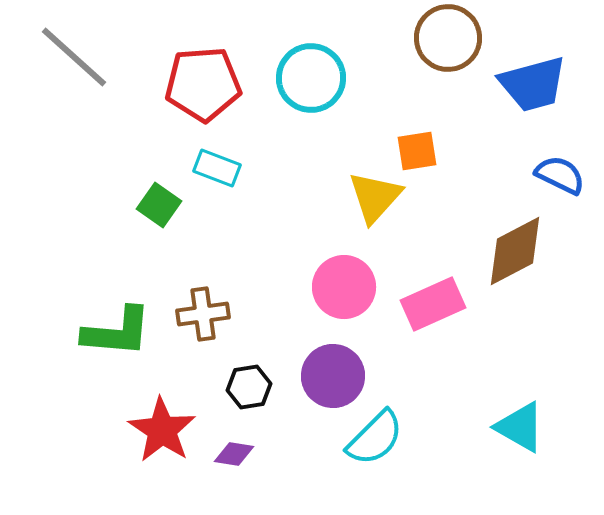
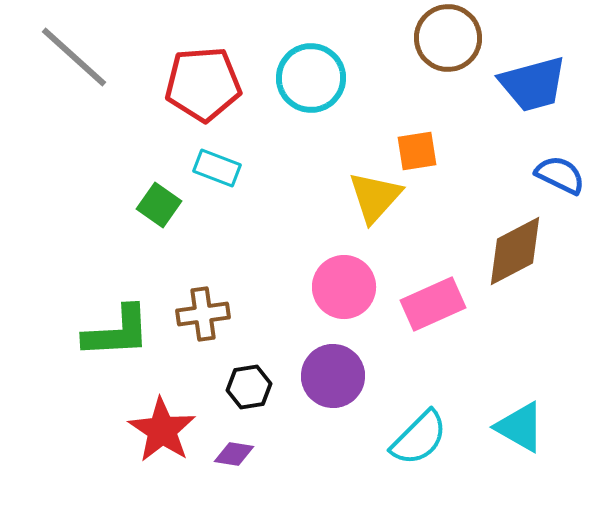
green L-shape: rotated 8 degrees counterclockwise
cyan semicircle: moved 44 px right
